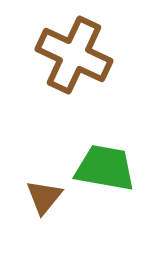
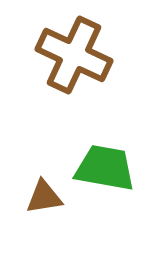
brown triangle: rotated 42 degrees clockwise
